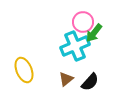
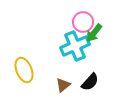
brown triangle: moved 3 px left, 6 px down
